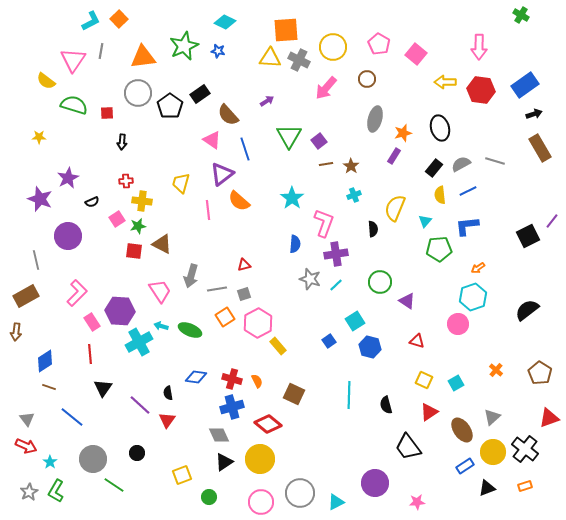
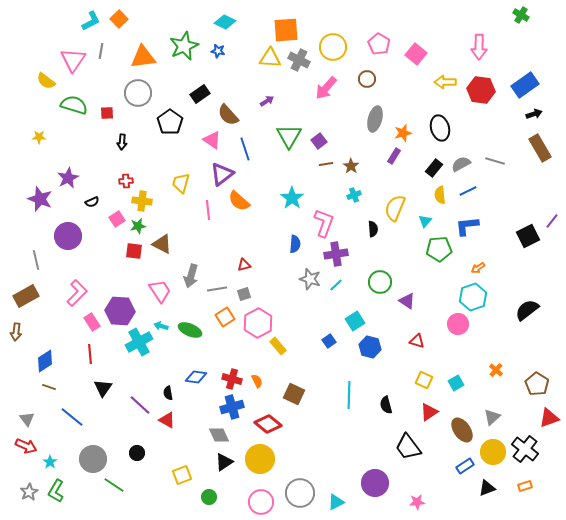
black pentagon at (170, 106): moved 16 px down
brown pentagon at (540, 373): moved 3 px left, 11 px down
red triangle at (167, 420): rotated 36 degrees counterclockwise
